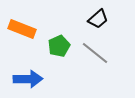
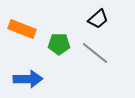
green pentagon: moved 2 px up; rotated 25 degrees clockwise
